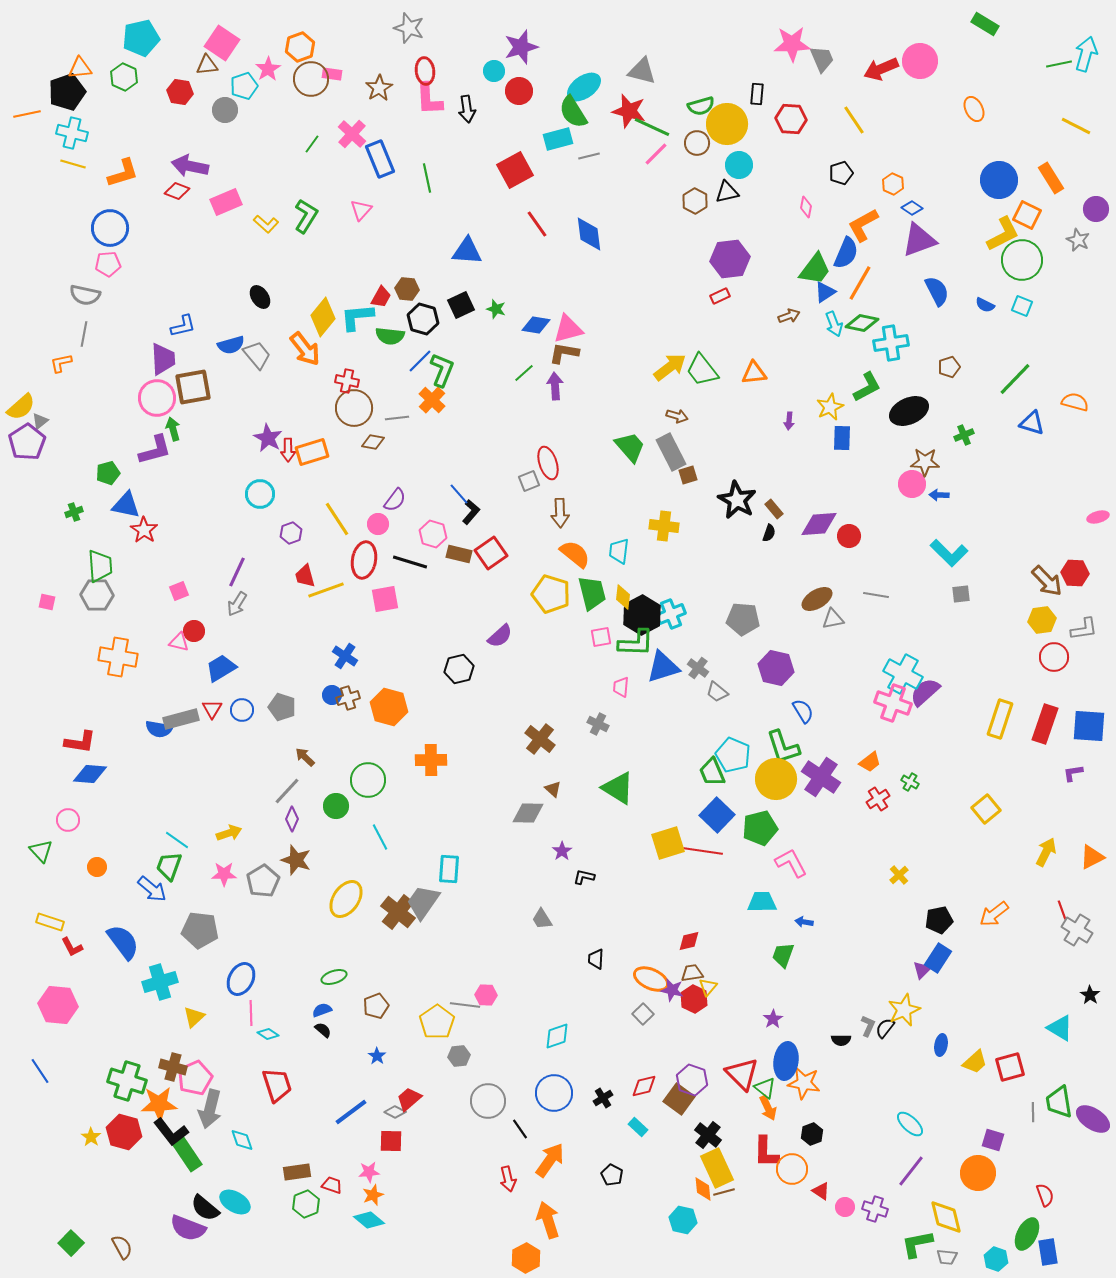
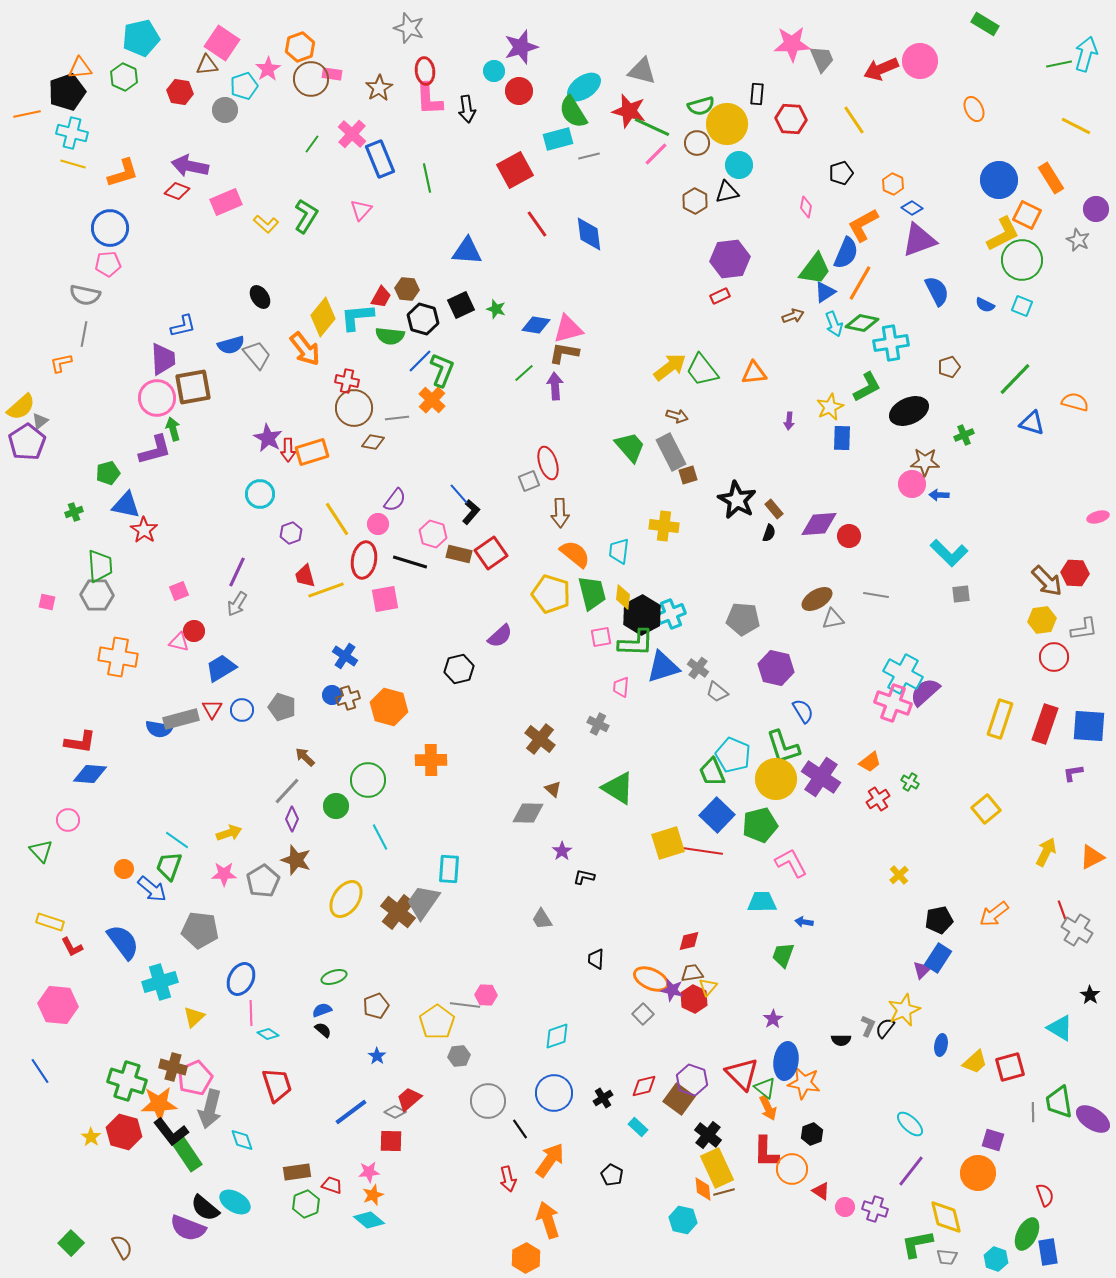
brown arrow at (789, 316): moved 4 px right
green pentagon at (760, 828): moved 3 px up
orange circle at (97, 867): moved 27 px right, 2 px down
